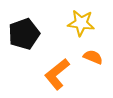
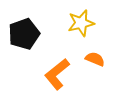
yellow star: rotated 20 degrees counterclockwise
orange semicircle: moved 2 px right, 2 px down
